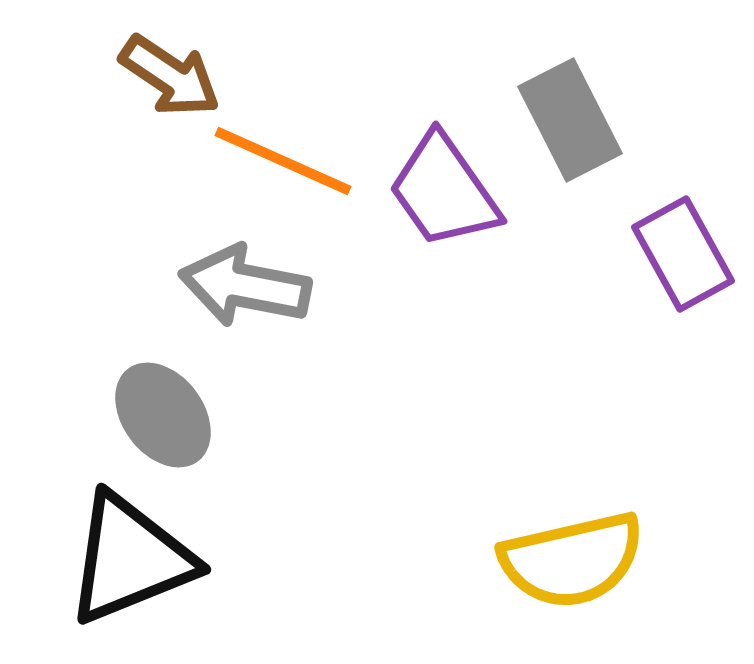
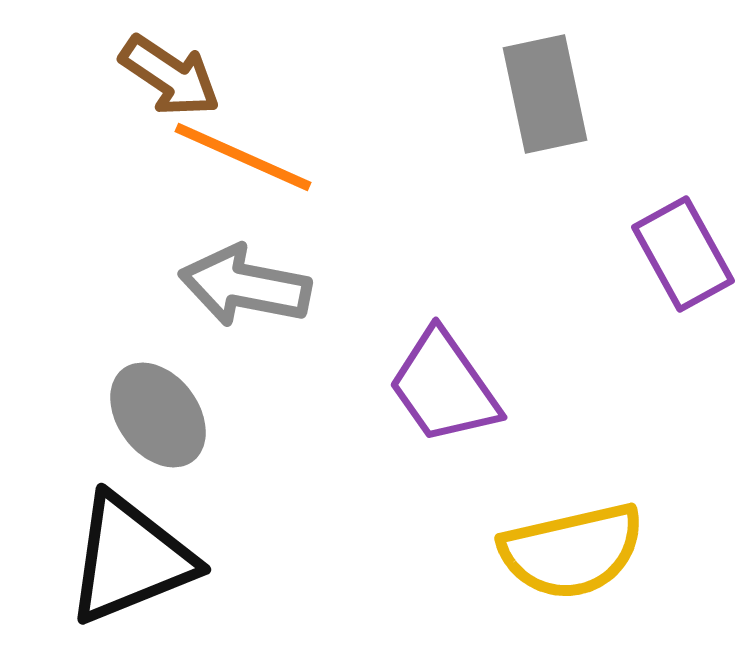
gray rectangle: moved 25 px left, 26 px up; rotated 15 degrees clockwise
orange line: moved 40 px left, 4 px up
purple trapezoid: moved 196 px down
gray ellipse: moved 5 px left
yellow semicircle: moved 9 px up
